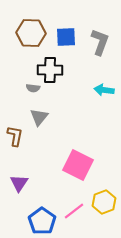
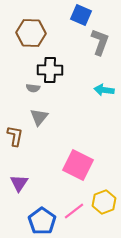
blue square: moved 15 px right, 22 px up; rotated 25 degrees clockwise
